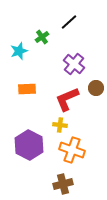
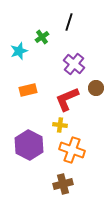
black line: rotated 30 degrees counterclockwise
orange rectangle: moved 1 px right, 1 px down; rotated 12 degrees counterclockwise
